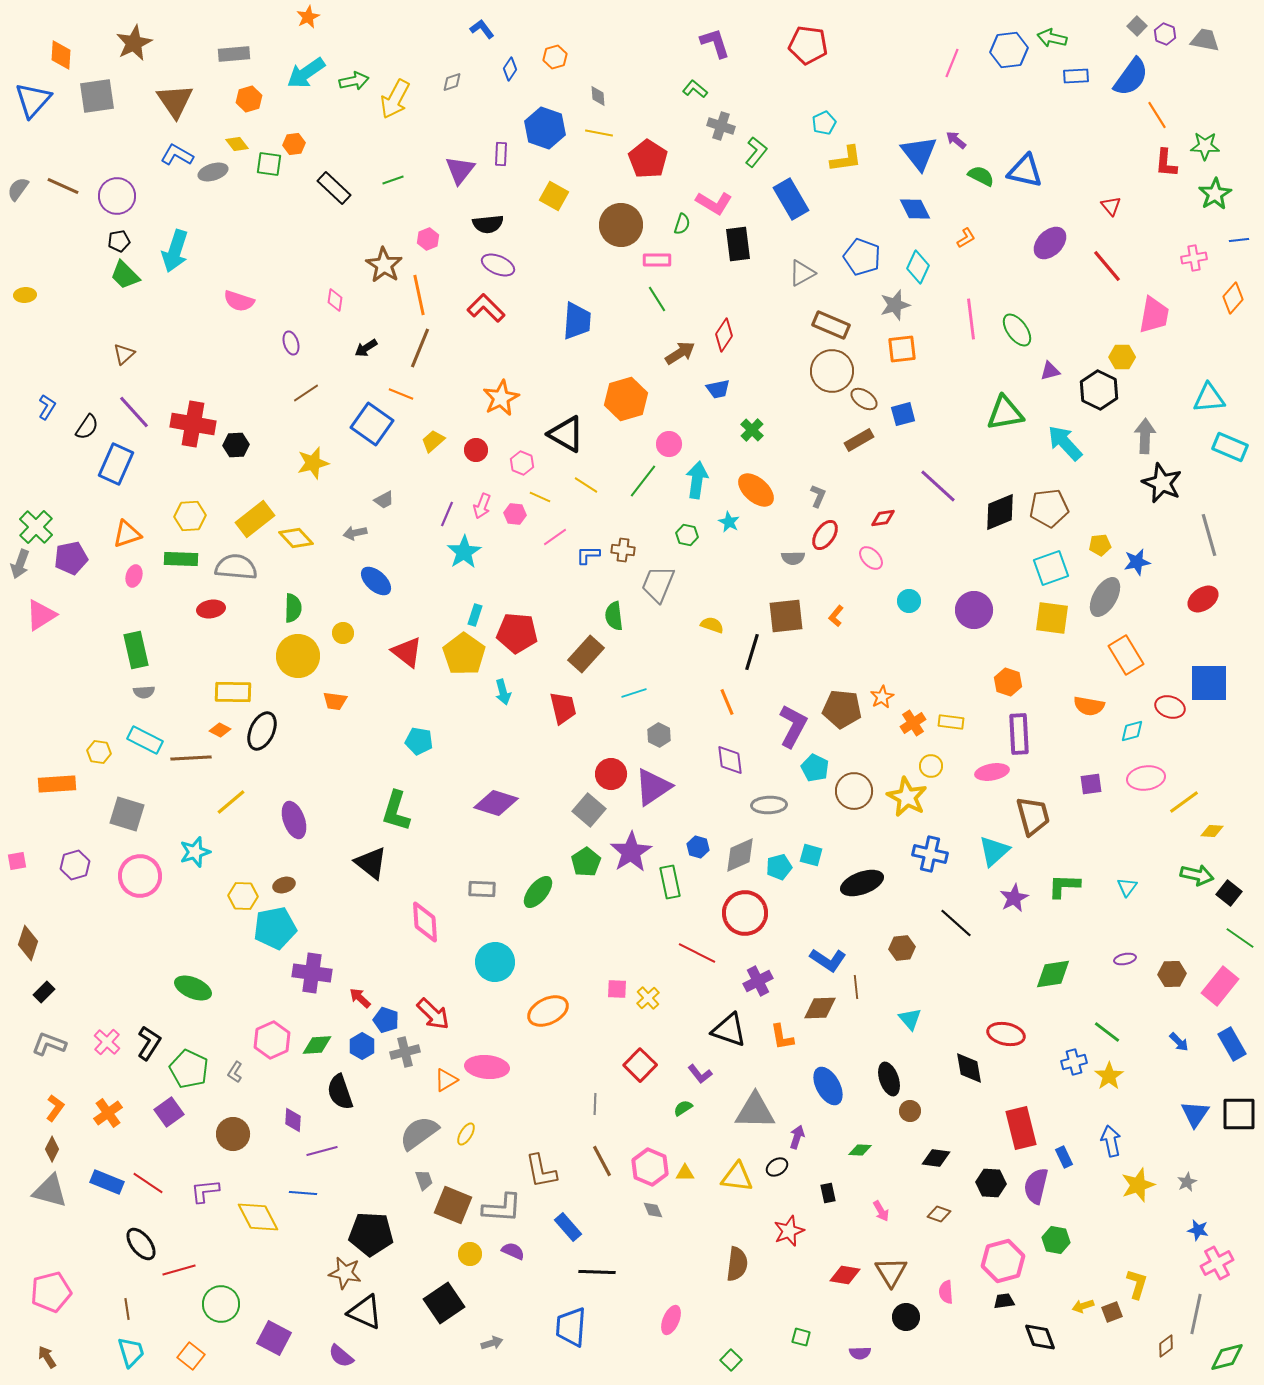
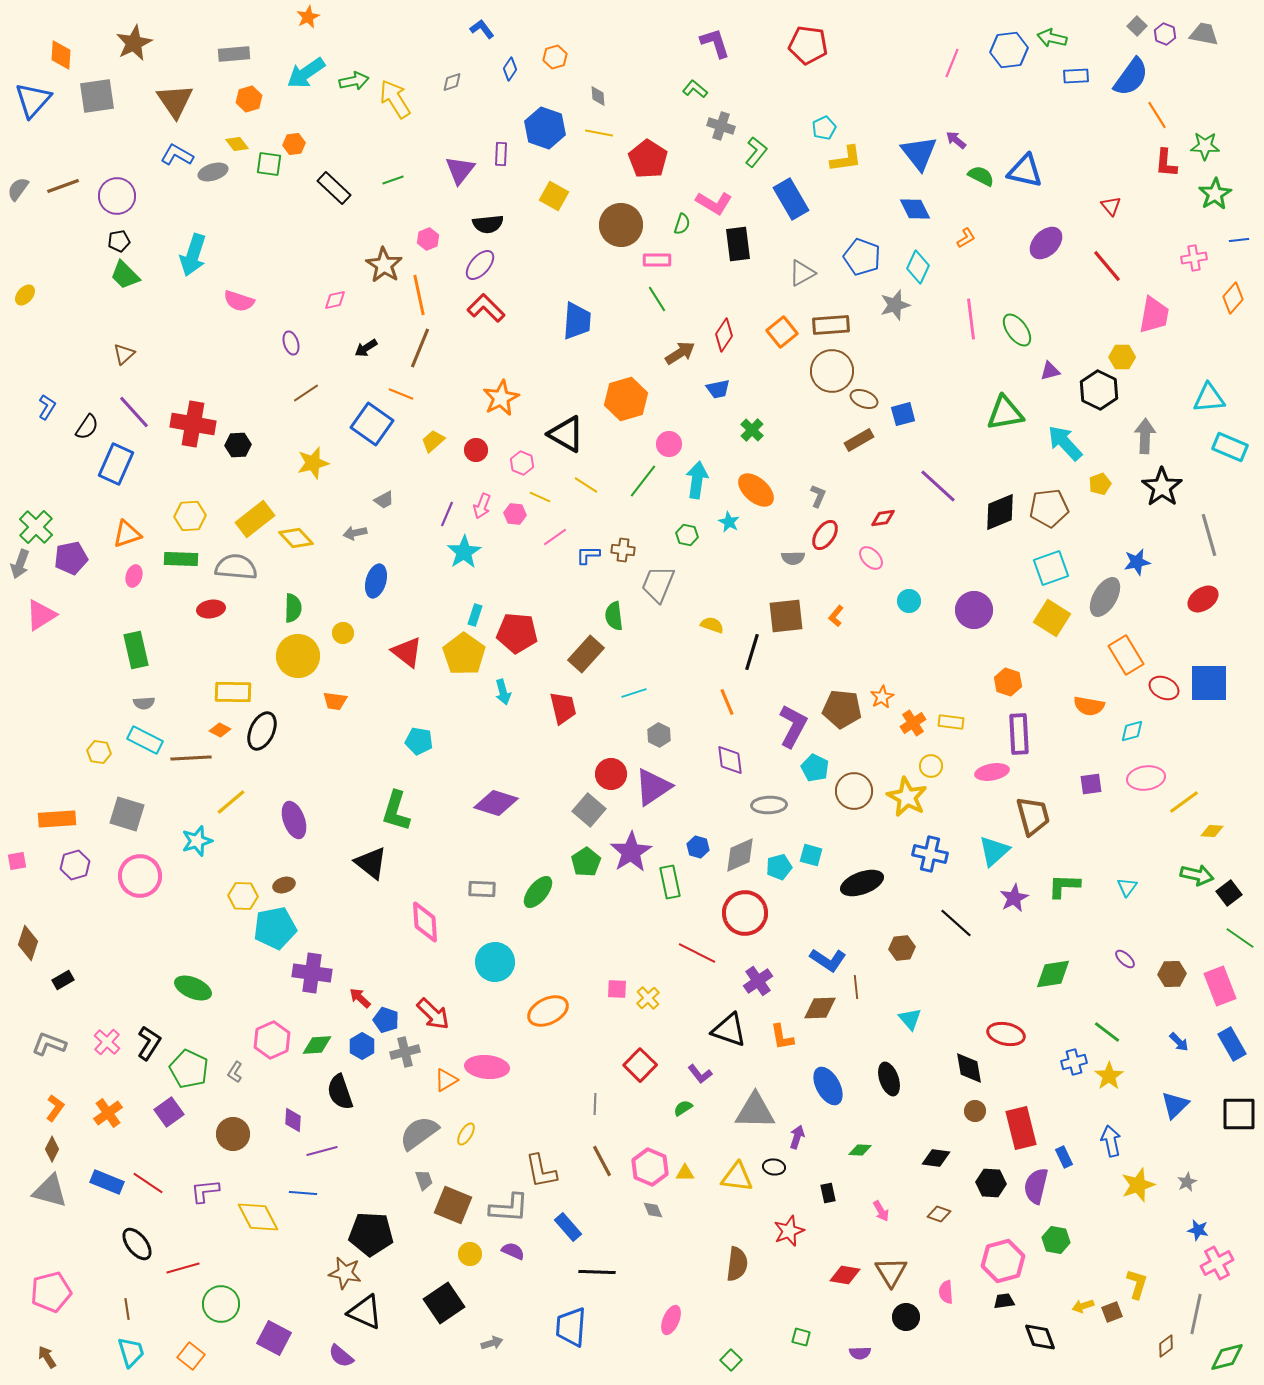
gray trapezoid at (1205, 40): moved 1 px left, 6 px up
yellow arrow at (395, 99): rotated 120 degrees clockwise
cyan pentagon at (824, 123): moved 5 px down
brown line at (63, 186): rotated 44 degrees counterclockwise
purple ellipse at (1050, 243): moved 4 px left
cyan arrow at (175, 251): moved 18 px right, 4 px down
purple ellipse at (498, 265): moved 18 px left; rotated 72 degrees counterclockwise
yellow ellipse at (25, 295): rotated 45 degrees counterclockwise
pink diamond at (335, 300): rotated 70 degrees clockwise
brown rectangle at (831, 325): rotated 27 degrees counterclockwise
orange square at (902, 349): moved 120 px left, 17 px up; rotated 32 degrees counterclockwise
brown ellipse at (864, 399): rotated 12 degrees counterclockwise
black hexagon at (236, 445): moved 2 px right
black star at (1162, 483): moved 4 px down; rotated 12 degrees clockwise
yellow pentagon at (1100, 545): moved 61 px up; rotated 15 degrees counterclockwise
blue ellipse at (376, 581): rotated 64 degrees clockwise
yellow square at (1052, 618): rotated 24 degrees clockwise
gray semicircle at (144, 692): moved 11 px down
red ellipse at (1170, 707): moved 6 px left, 19 px up; rotated 8 degrees clockwise
orange rectangle at (57, 784): moved 35 px down
cyan star at (195, 852): moved 2 px right, 11 px up
black square at (1229, 893): rotated 15 degrees clockwise
purple ellipse at (1125, 959): rotated 55 degrees clockwise
purple cross at (758, 981): rotated 8 degrees counterclockwise
pink rectangle at (1220, 986): rotated 60 degrees counterclockwise
black rectangle at (44, 992): moved 19 px right, 12 px up; rotated 15 degrees clockwise
brown circle at (910, 1111): moved 65 px right
blue triangle at (1195, 1114): moved 20 px left, 9 px up; rotated 12 degrees clockwise
black ellipse at (777, 1167): moved 3 px left; rotated 40 degrees clockwise
gray L-shape at (502, 1208): moved 7 px right
black ellipse at (141, 1244): moved 4 px left
red line at (179, 1270): moved 4 px right, 2 px up
